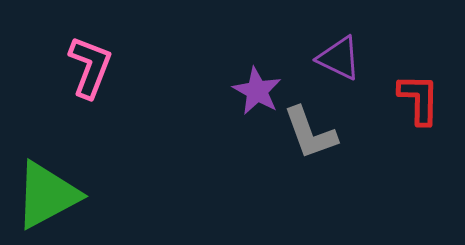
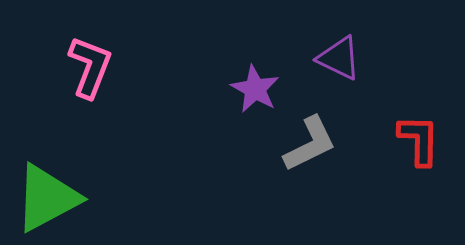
purple star: moved 2 px left, 2 px up
red L-shape: moved 41 px down
gray L-shape: moved 11 px down; rotated 96 degrees counterclockwise
green triangle: moved 3 px down
